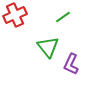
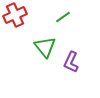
green triangle: moved 3 px left
purple L-shape: moved 2 px up
